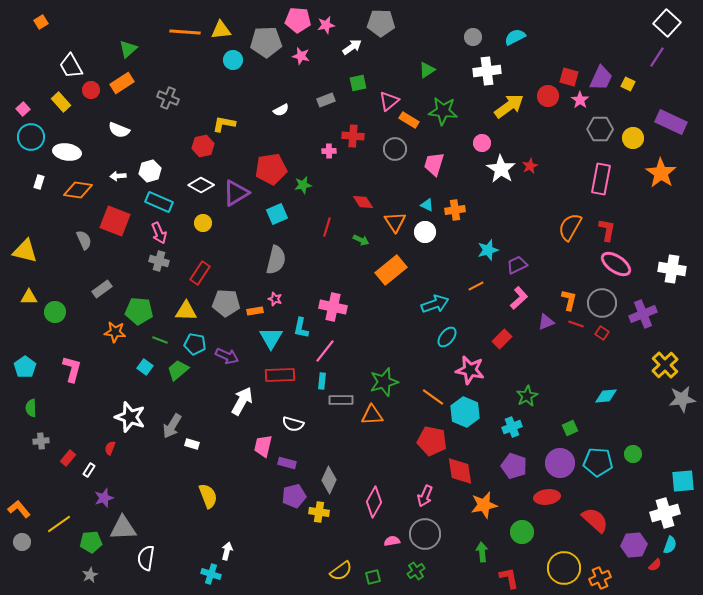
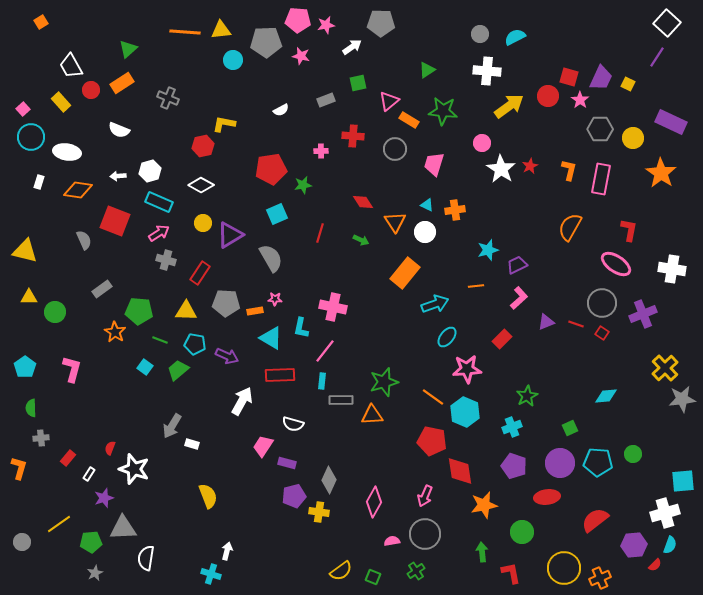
gray circle at (473, 37): moved 7 px right, 3 px up
white cross at (487, 71): rotated 12 degrees clockwise
pink cross at (329, 151): moved 8 px left
purple triangle at (236, 193): moved 6 px left, 42 px down
red line at (327, 227): moved 7 px left, 6 px down
red L-shape at (607, 230): moved 22 px right
pink arrow at (159, 233): rotated 100 degrees counterclockwise
gray semicircle at (276, 260): moved 5 px left, 2 px up; rotated 44 degrees counterclockwise
gray cross at (159, 261): moved 7 px right, 1 px up
orange rectangle at (391, 270): moved 14 px right, 3 px down; rotated 12 degrees counterclockwise
orange line at (476, 286): rotated 21 degrees clockwise
pink star at (275, 299): rotated 16 degrees counterclockwise
orange L-shape at (569, 300): moved 130 px up
orange star at (115, 332): rotated 25 degrees clockwise
cyan triangle at (271, 338): rotated 30 degrees counterclockwise
yellow cross at (665, 365): moved 3 px down
pink star at (470, 370): moved 3 px left, 1 px up; rotated 16 degrees counterclockwise
white star at (130, 417): moved 4 px right, 52 px down
gray cross at (41, 441): moved 3 px up
pink trapezoid at (263, 446): rotated 20 degrees clockwise
white rectangle at (89, 470): moved 4 px down
orange L-shape at (19, 509): moved 41 px up; rotated 55 degrees clockwise
red semicircle at (595, 520): rotated 80 degrees counterclockwise
gray star at (90, 575): moved 5 px right, 2 px up
green square at (373, 577): rotated 35 degrees clockwise
red L-shape at (509, 578): moved 2 px right, 5 px up
